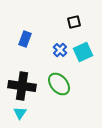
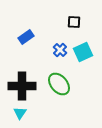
black square: rotated 16 degrees clockwise
blue rectangle: moved 1 px right, 2 px up; rotated 35 degrees clockwise
black cross: rotated 8 degrees counterclockwise
